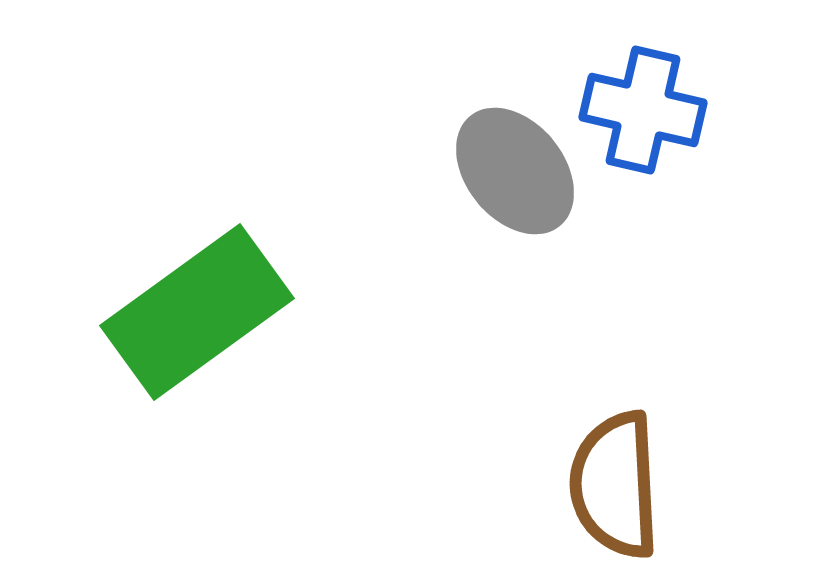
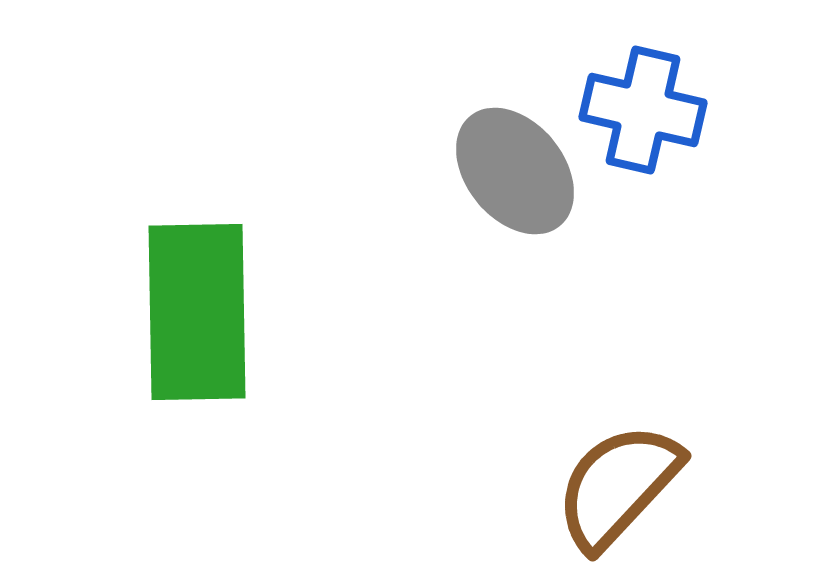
green rectangle: rotated 55 degrees counterclockwise
brown semicircle: moved 3 px right, 1 px down; rotated 46 degrees clockwise
